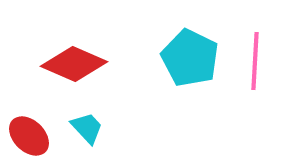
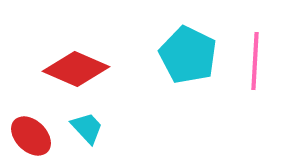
cyan pentagon: moved 2 px left, 3 px up
red diamond: moved 2 px right, 5 px down
red ellipse: moved 2 px right
